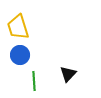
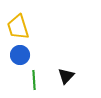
black triangle: moved 2 px left, 2 px down
green line: moved 1 px up
